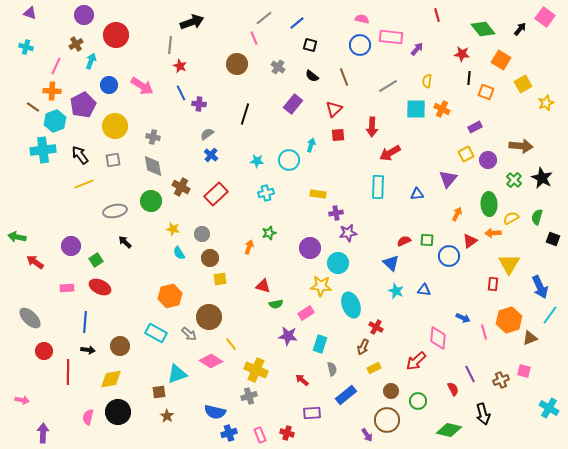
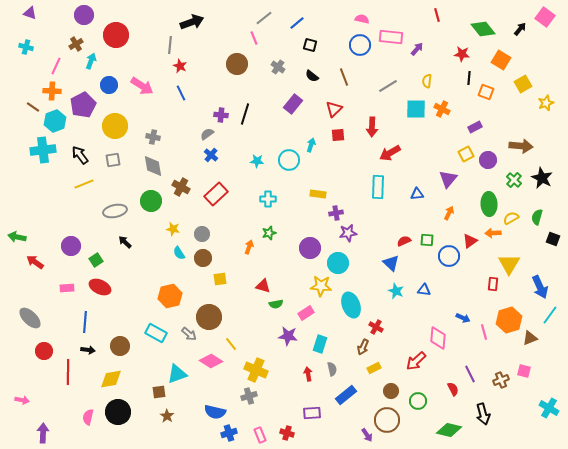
purple cross at (199, 104): moved 22 px right, 11 px down
cyan cross at (266, 193): moved 2 px right, 6 px down; rotated 14 degrees clockwise
orange arrow at (457, 214): moved 8 px left, 1 px up
brown circle at (210, 258): moved 7 px left
red arrow at (302, 380): moved 6 px right, 6 px up; rotated 40 degrees clockwise
